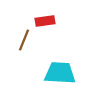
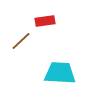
brown line: moved 3 px left, 1 px down; rotated 25 degrees clockwise
